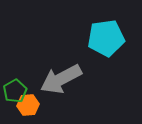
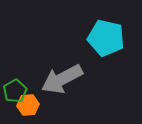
cyan pentagon: rotated 21 degrees clockwise
gray arrow: moved 1 px right
